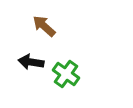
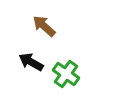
black arrow: rotated 20 degrees clockwise
